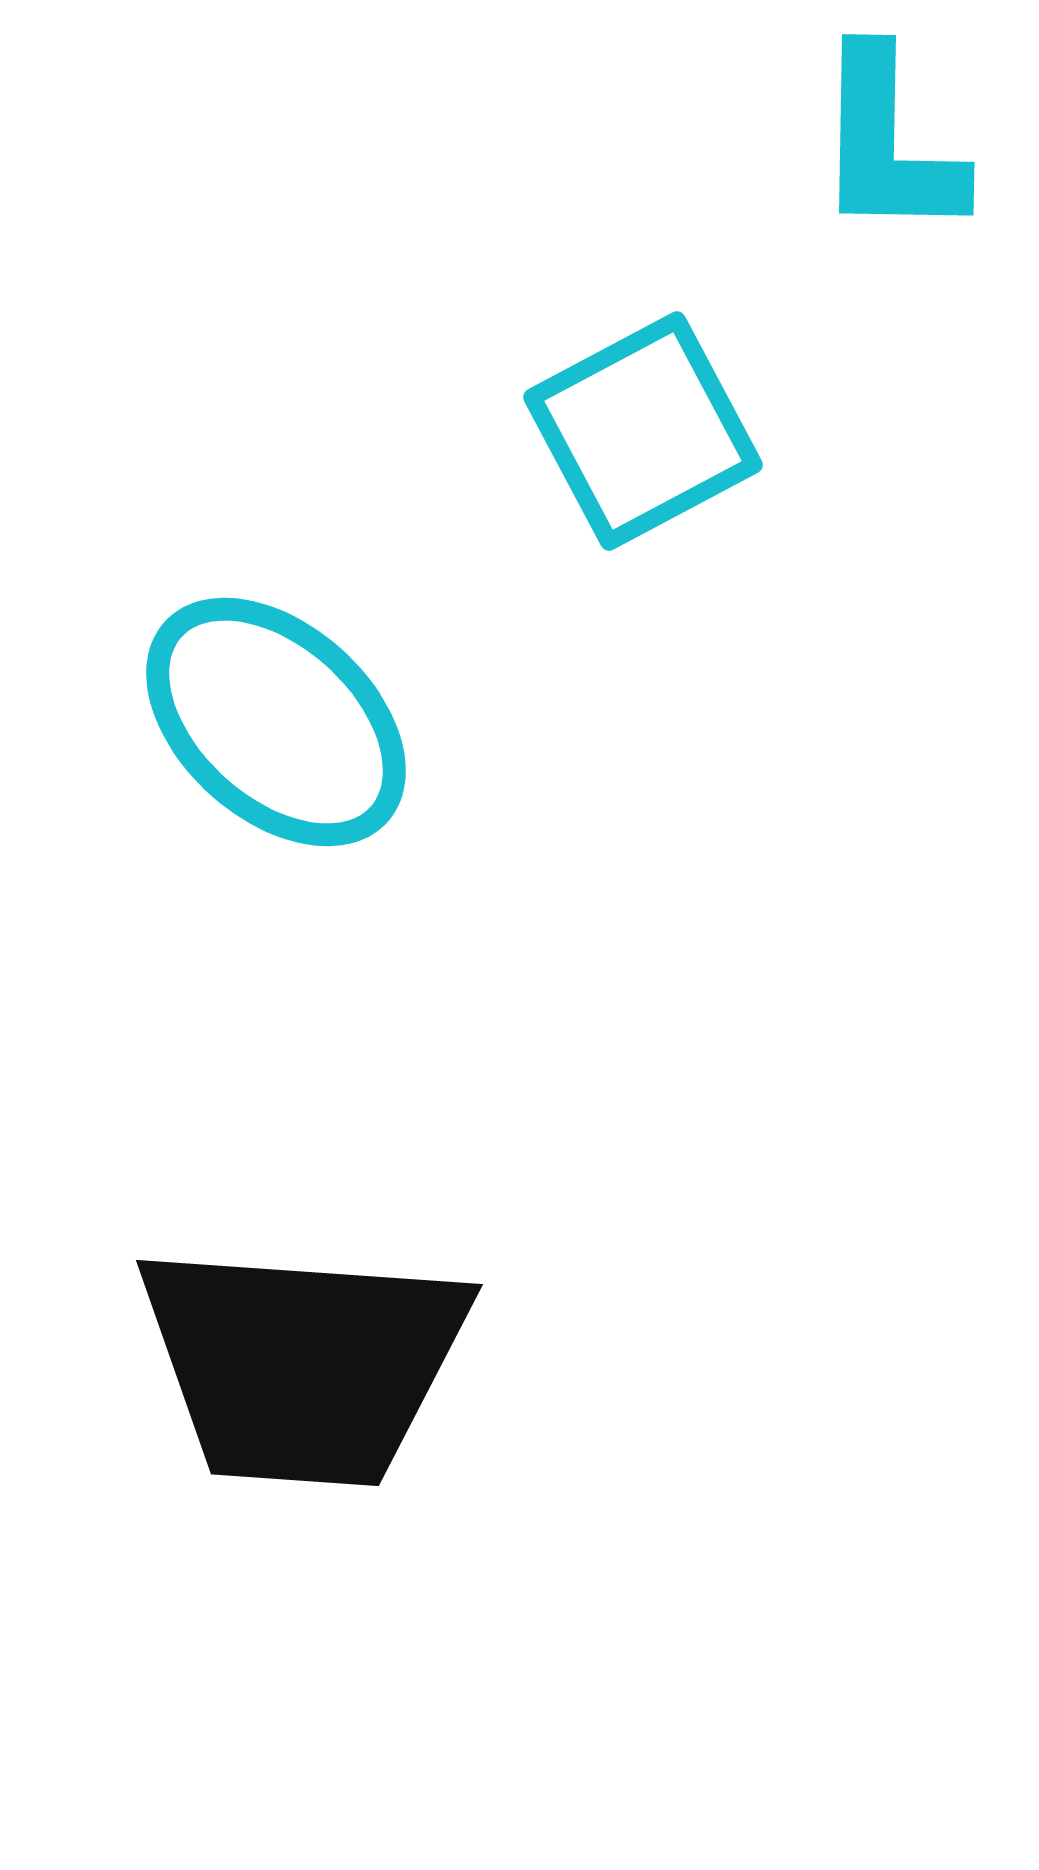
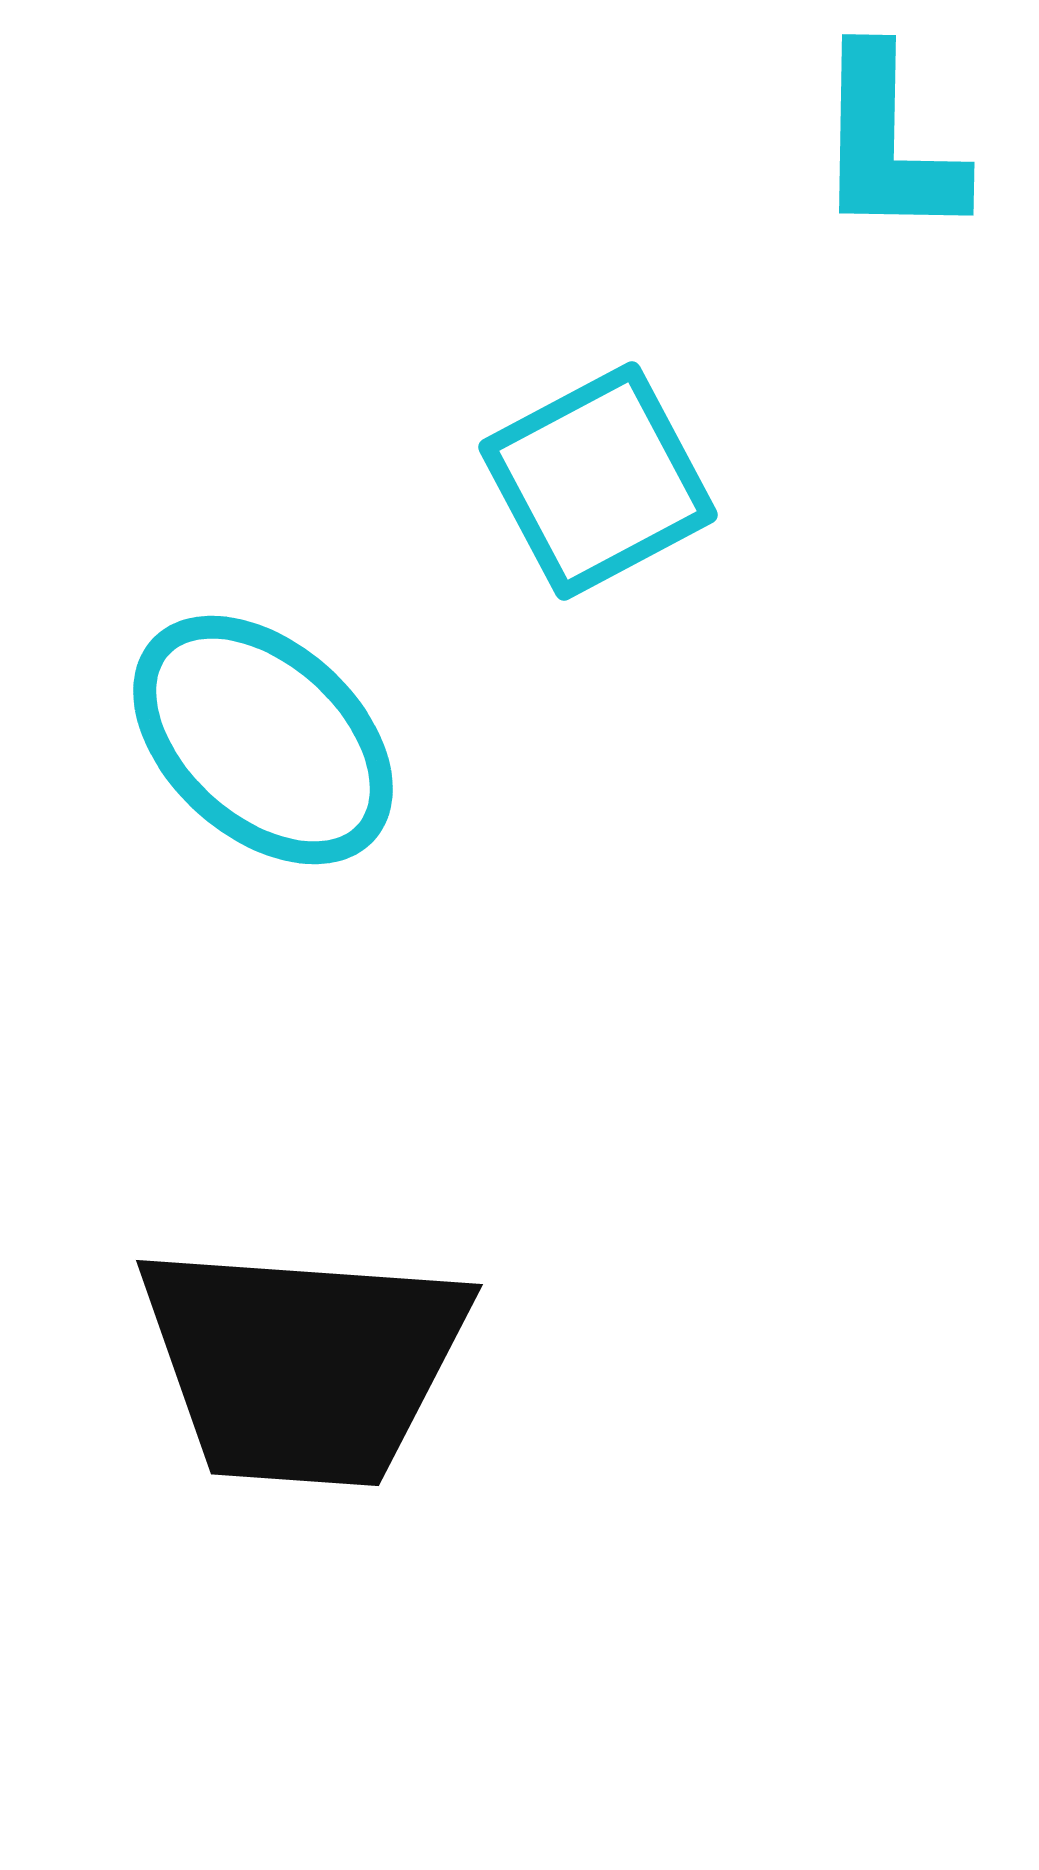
cyan square: moved 45 px left, 50 px down
cyan ellipse: moved 13 px left, 18 px down
